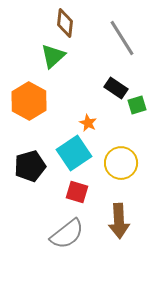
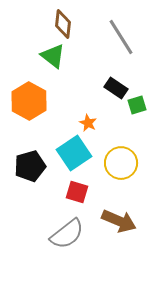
brown diamond: moved 2 px left, 1 px down
gray line: moved 1 px left, 1 px up
green triangle: rotated 40 degrees counterclockwise
brown arrow: rotated 64 degrees counterclockwise
